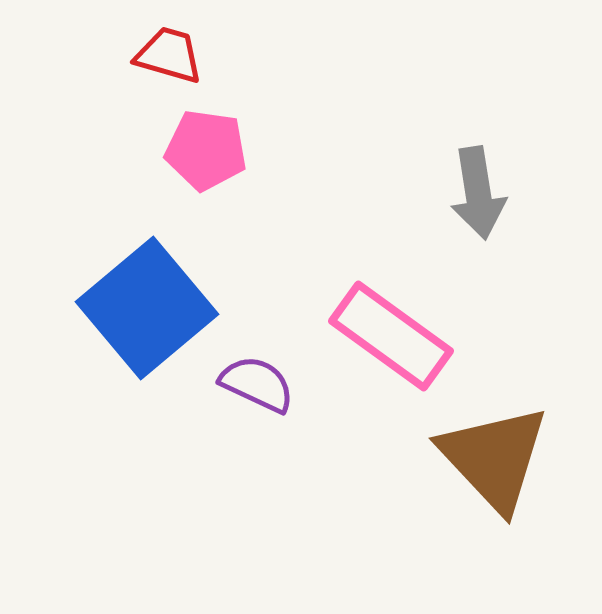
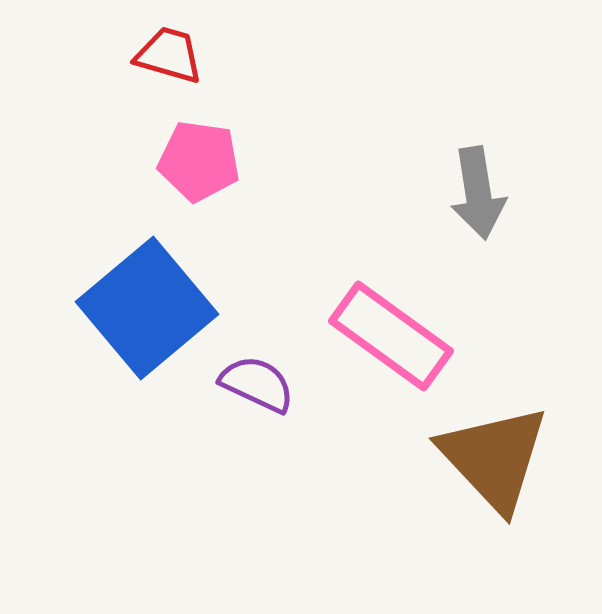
pink pentagon: moved 7 px left, 11 px down
